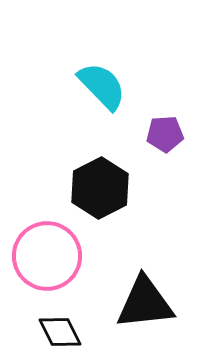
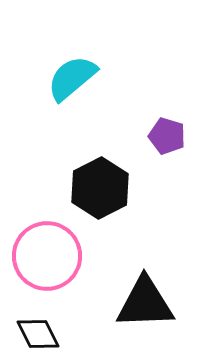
cyan semicircle: moved 30 px left, 8 px up; rotated 86 degrees counterclockwise
purple pentagon: moved 2 px right, 2 px down; rotated 21 degrees clockwise
black triangle: rotated 4 degrees clockwise
black diamond: moved 22 px left, 2 px down
